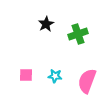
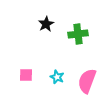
green cross: rotated 12 degrees clockwise
cyan star: moved 2 px right, 1 px down; rotated 16 degrees clockwise
